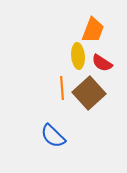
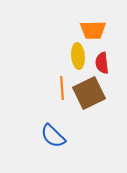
orange trapezoid: rotated 68 degrees clockwise
red semicircle: rotated 50 degrees clockwise
brown square: rotated 16 degrees clockwise
